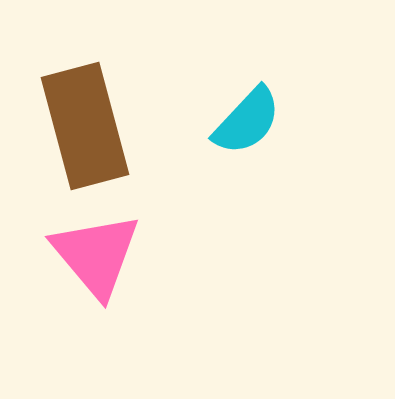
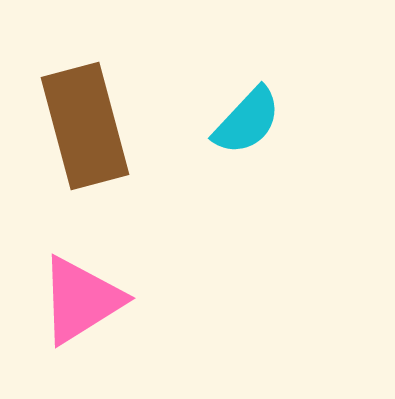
pink triangle: moved 15 px left, 45 px down; rotated 38 degrees clockwise
